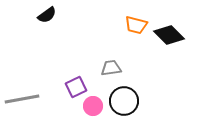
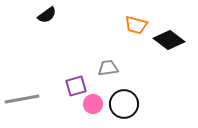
black diamond: moved 5 px down; rotated 8 degrees counterclockwise
gray trapezoid: moved 3 px left
purple square: moved 1 px up; rotated 10 degrees clockwise
black circle: moved 3 px down
pink circle: moved 2 px up
